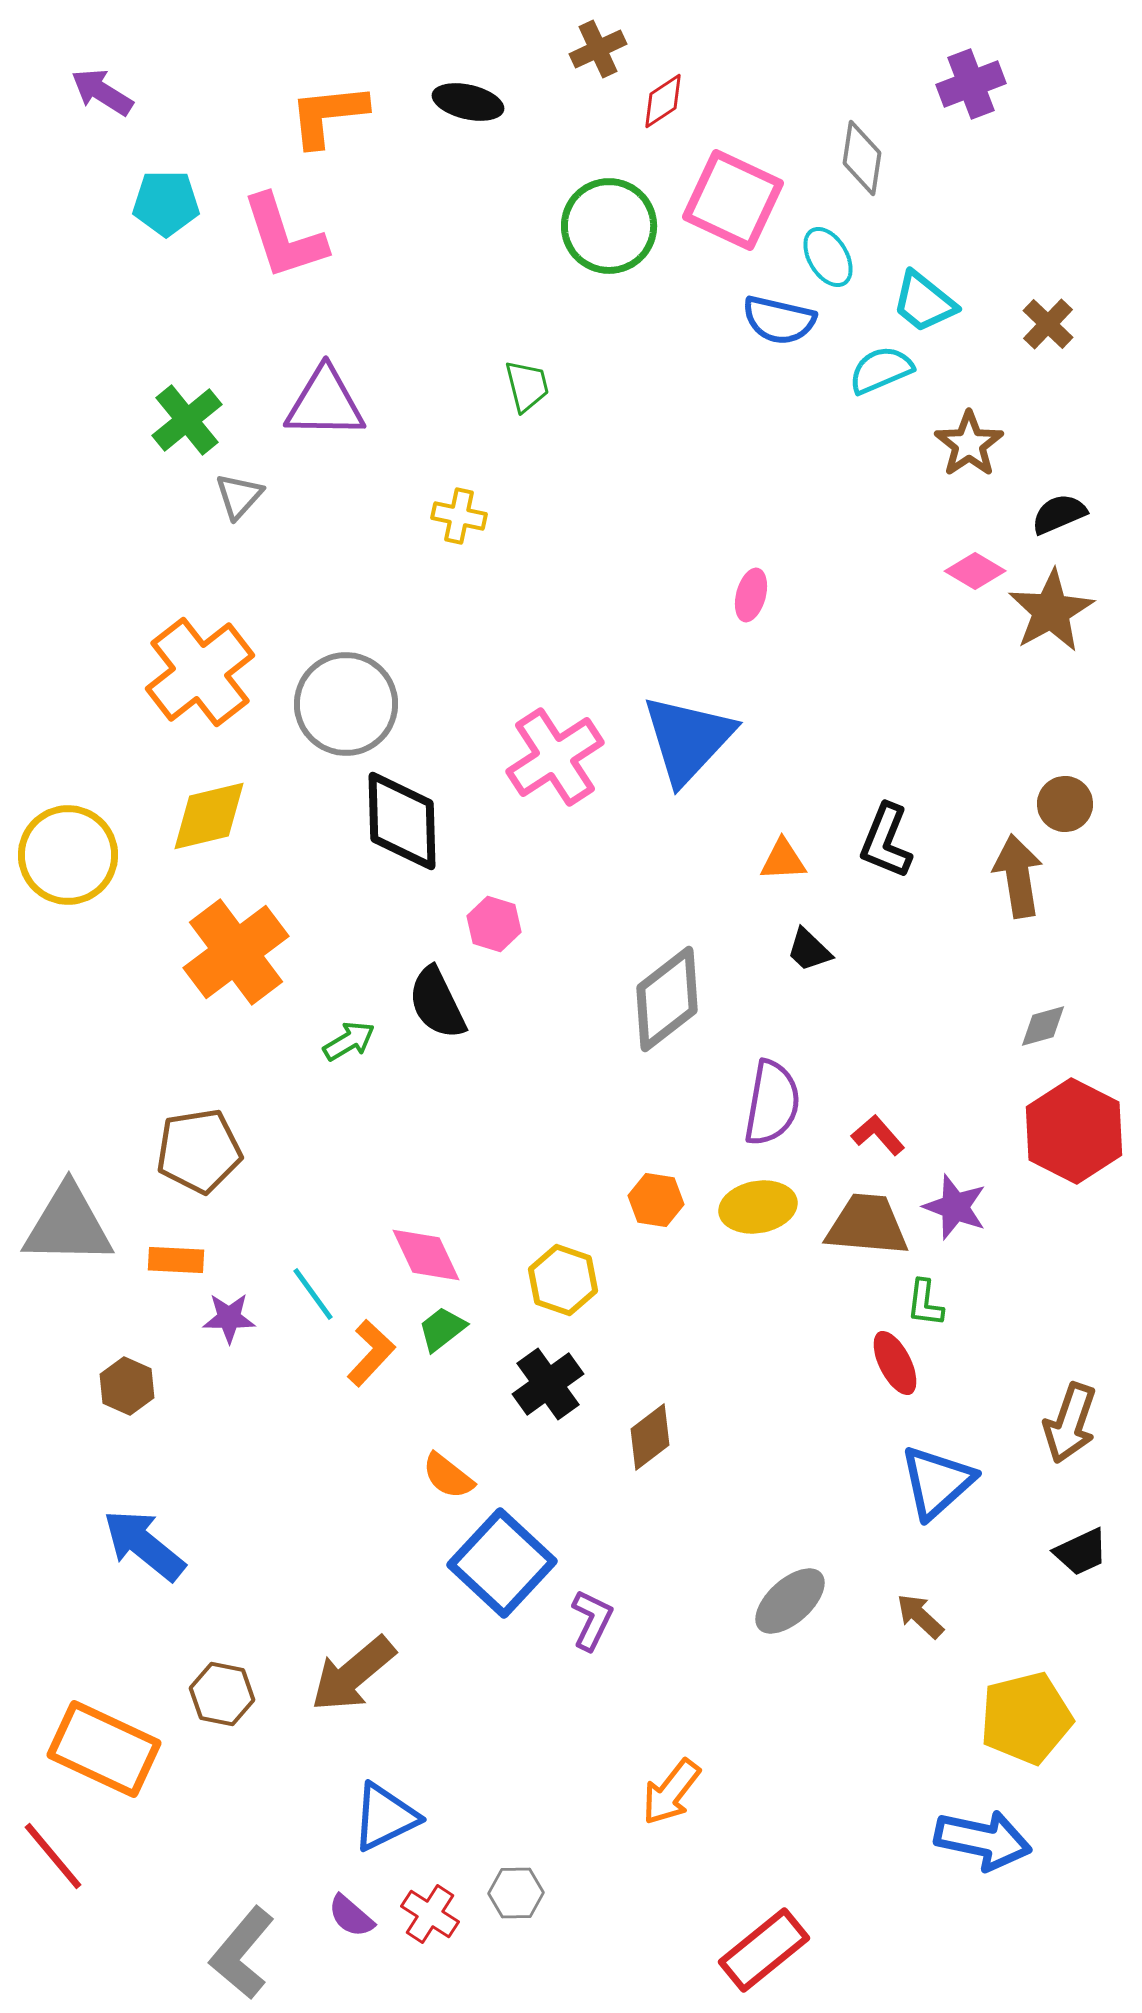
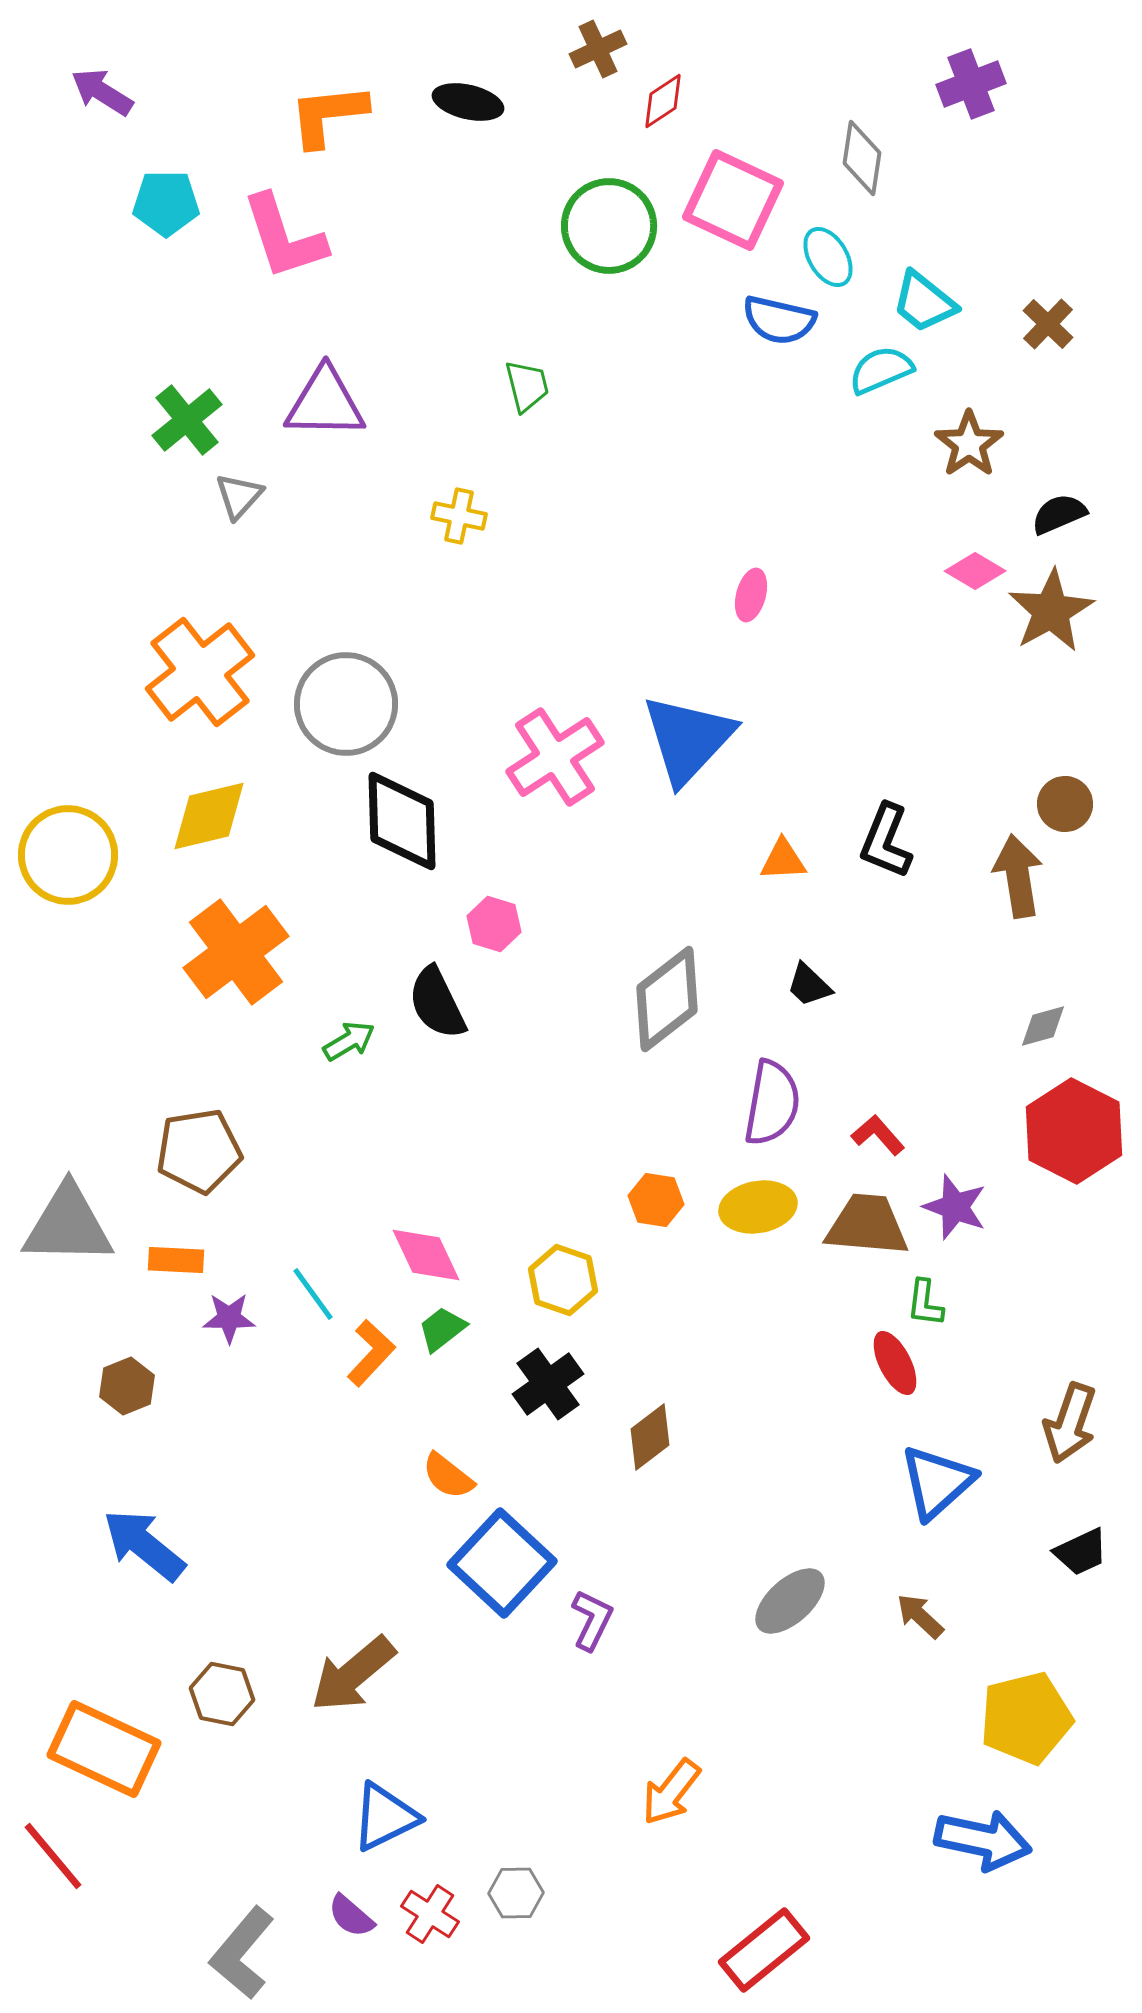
black trapezoid at (809, 950): moved 35 px down
brown hexagon at (127, 1386): rotated 14 degrees clockwise
